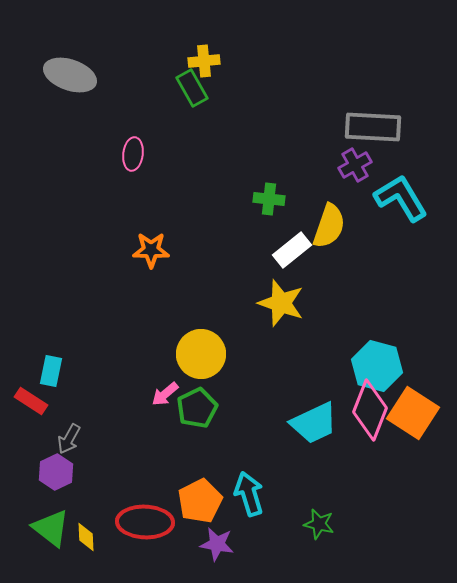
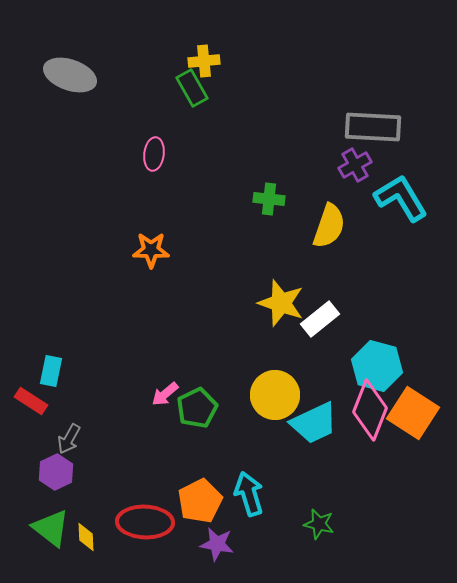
pink ellipse: moved 21 px right
white rectangle: moved 28 px right, 69 px down
yellow circle: moved 74 px right, 41 px down
